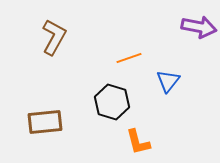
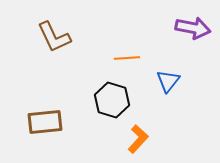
purple arrow: moved 6 px left, 1 px down
brown L-shape: rotated 126 degrees clockwise
orange line: moved 2 px left; rotated 15 degrees clockwise
black hexagon: moved 2 px up
orange L-shape: moved 3 px up; rotated 124 degrees counterclockwise
